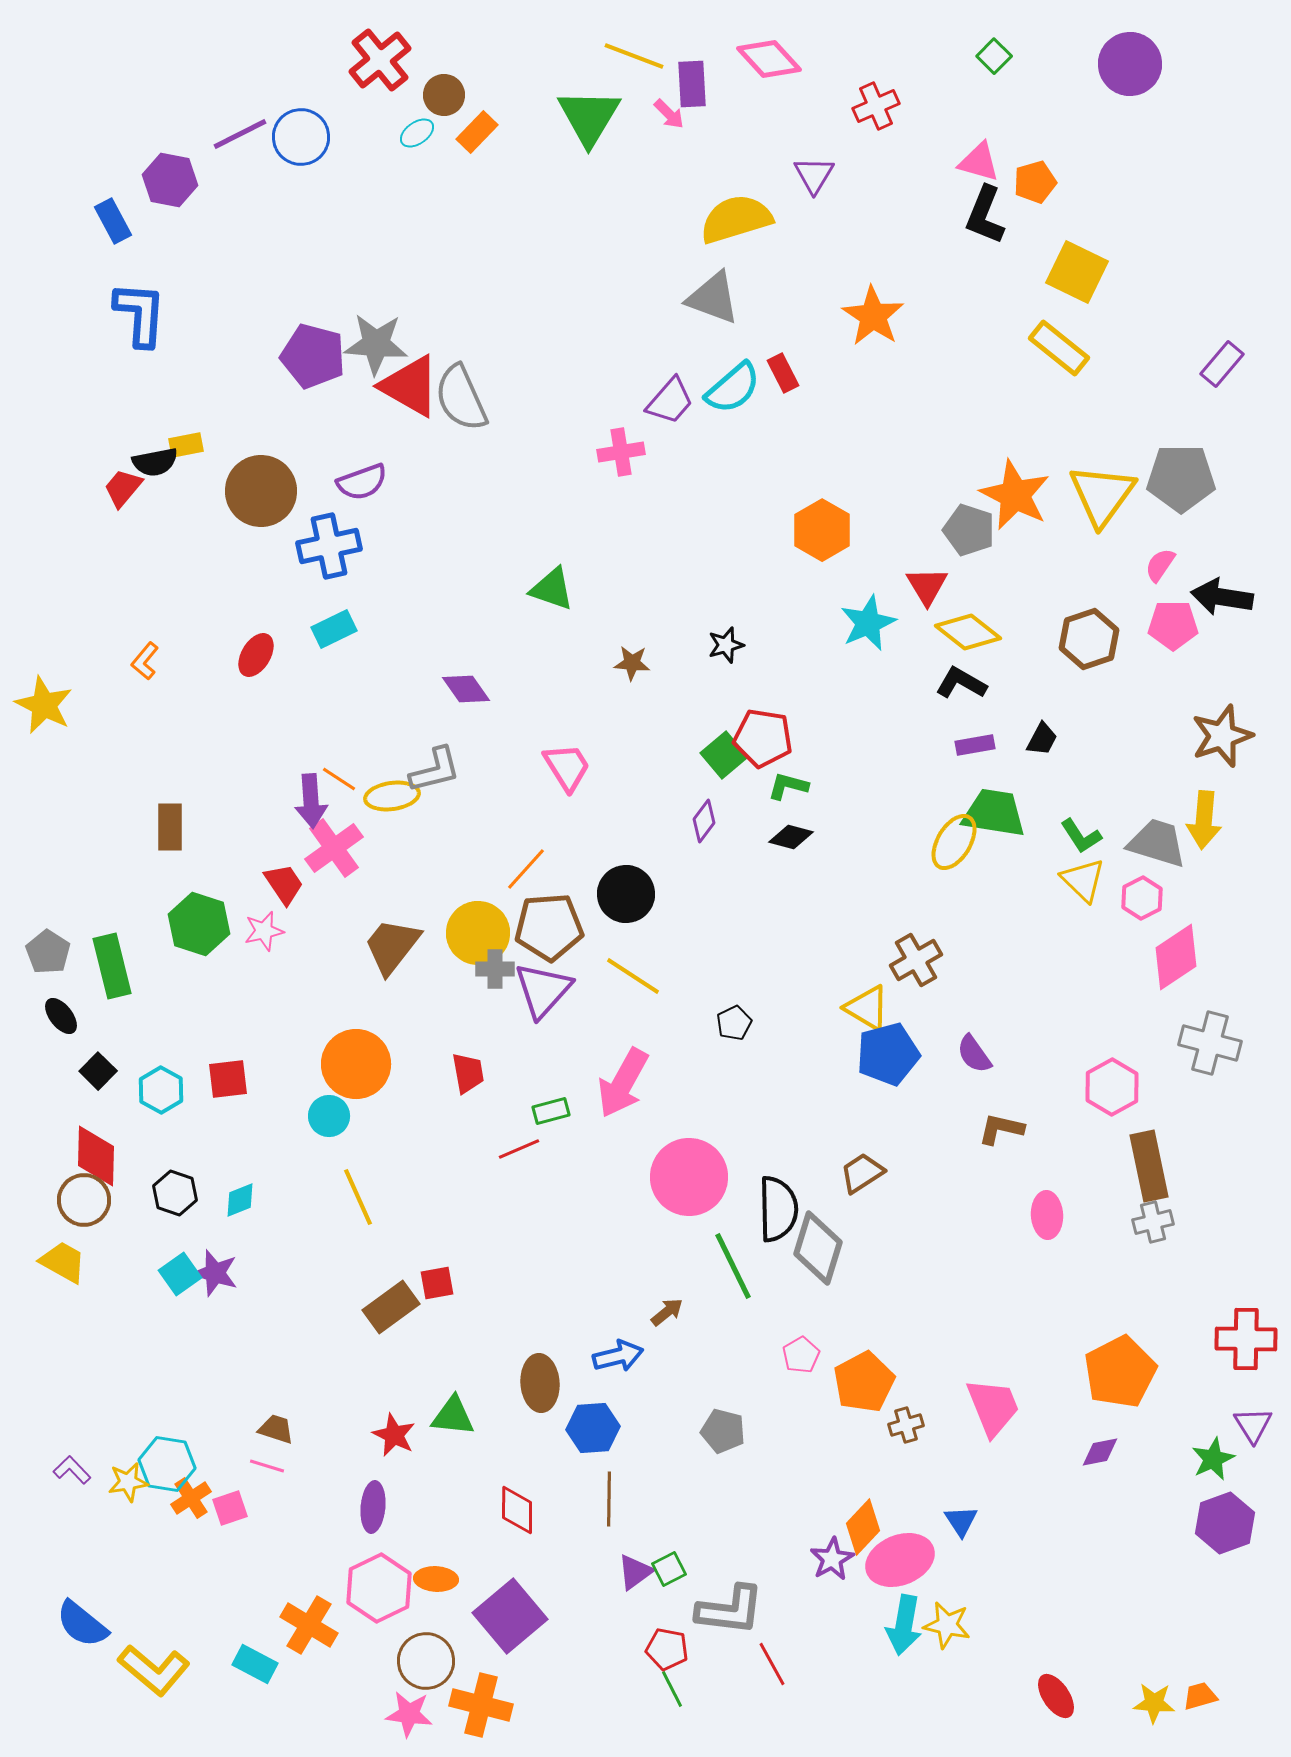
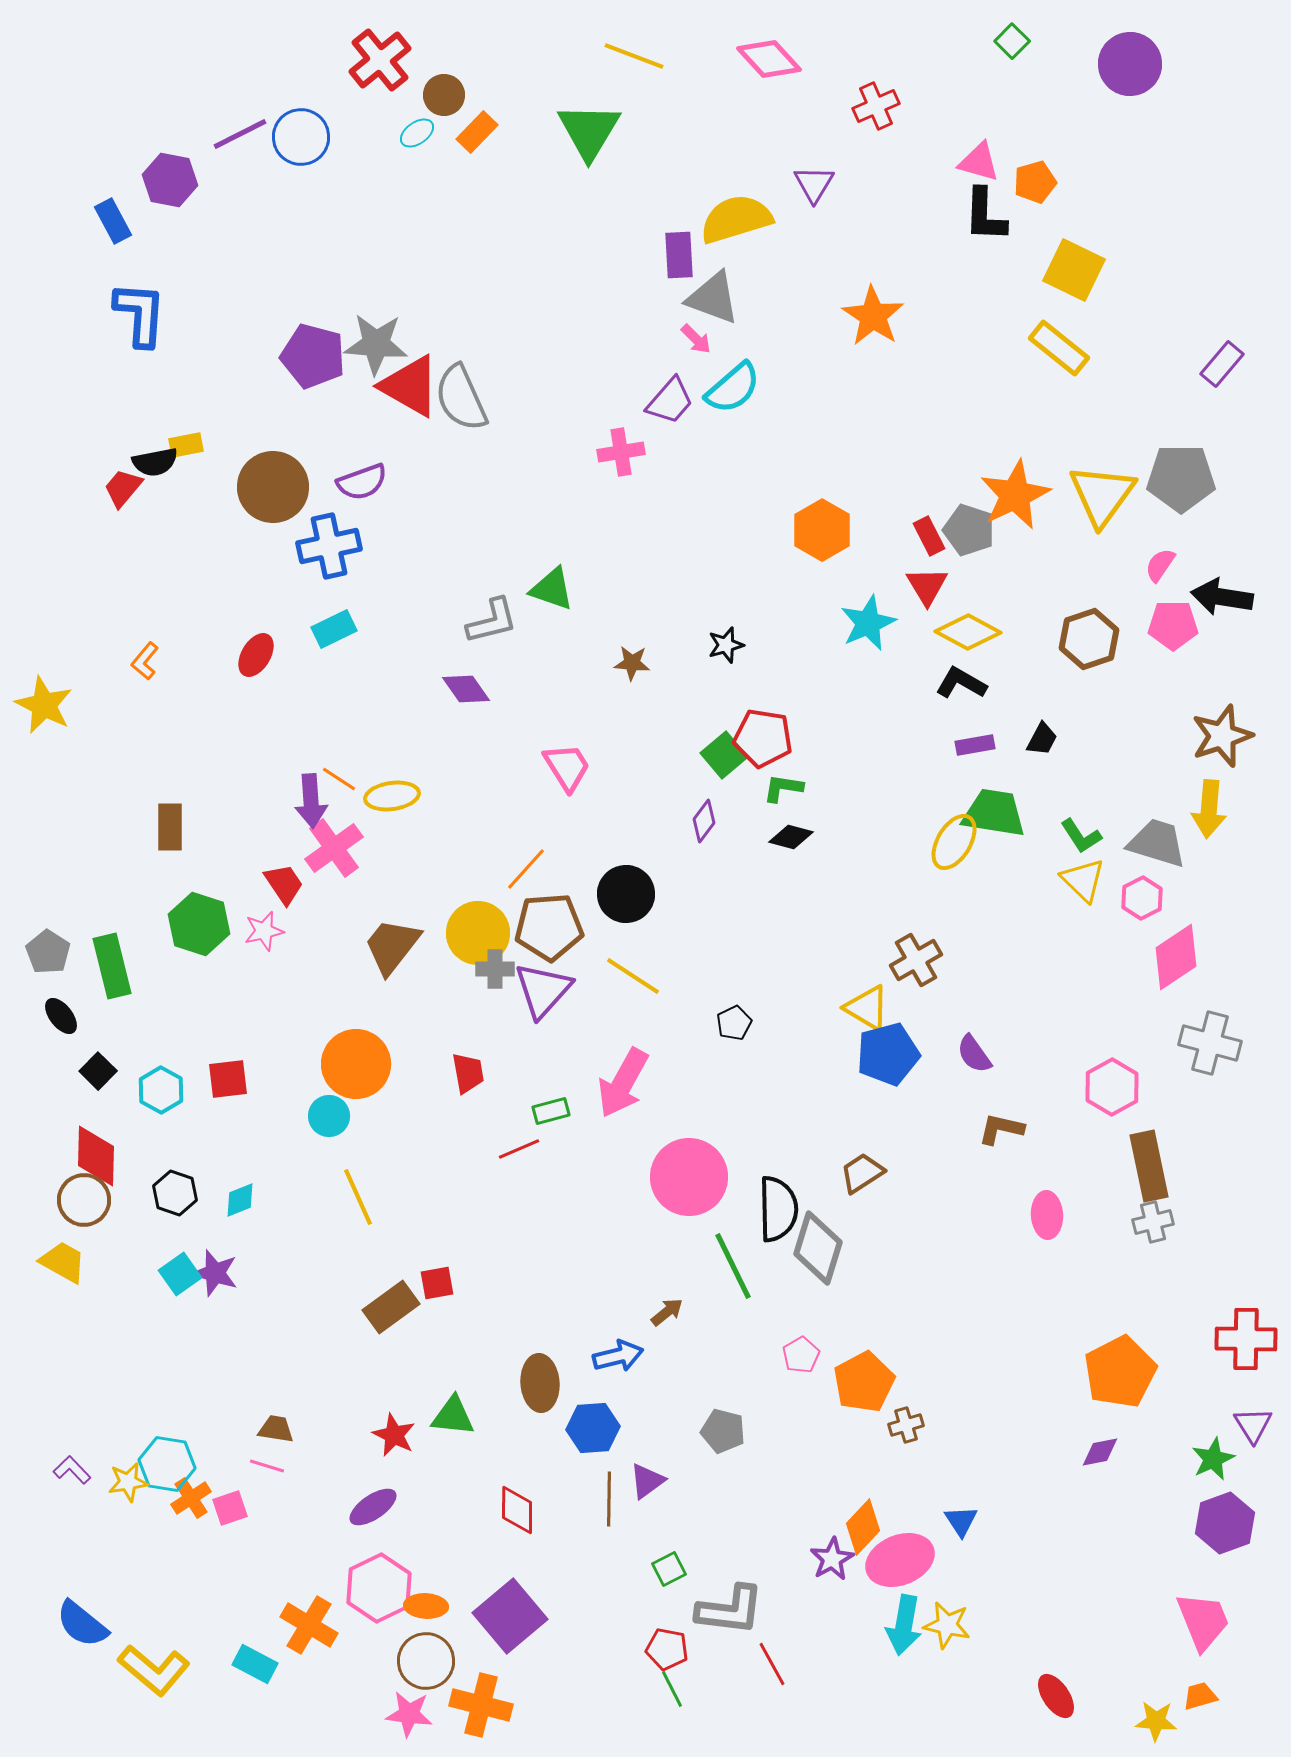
green square at (994, 56): moved 18 px right, 15 px up
purple rectangle at (692, 84): moved 13 px left, 171 px down
pink arrow at (669, 114): moved 27 px right, 225 px down
green triangle at (589, 117): moved 14 px down
purple triangle at (814, 175): moved 9 px down
black L-shape at (985, 215): rotated 20 degrees counterclockwise
yellow square at (1077, 272): moved 3 px left, 2 px up
red rectangle at (783, 373): moved 146 px right, 163 px down
brown circle at (261, 491): moved 12 px right, 4 px up
orange star at (1015, 495): rotated 20 degrees clockwise
yellow diamond at (968, 632): rotated 10 degrees counterclockwise
gray L-shape at (435, 770): moved 57 px right, 149 px up
green L-shape at (788, 786): moved 5 px left, 2 px down; rotated 6 degrees counterclockwise
yellow arrow at (1204, 820): moved 5 px right, 11 px up
pink trapezoid at (993, 1407): moved 210 px right, 214 px down
brown trapezoid at (276, 1429): rotated 9 degrees counterclockwise
purple ellipse at (373, 1507): rotated 51 degrees clockwise
purple triangle at (635, 1572): moved 12 px right, 91 px up
orange ellipse at (436, 1579): moved 10 px left, 27 px down
yellow star at (1154, 1703): moved 2 px right, 18 px down
